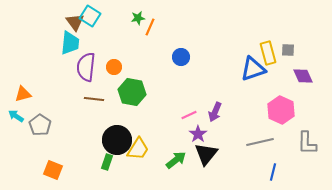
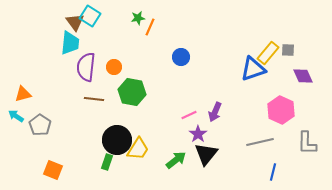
yellow rectangle: rotated 55 degrees clockwise
